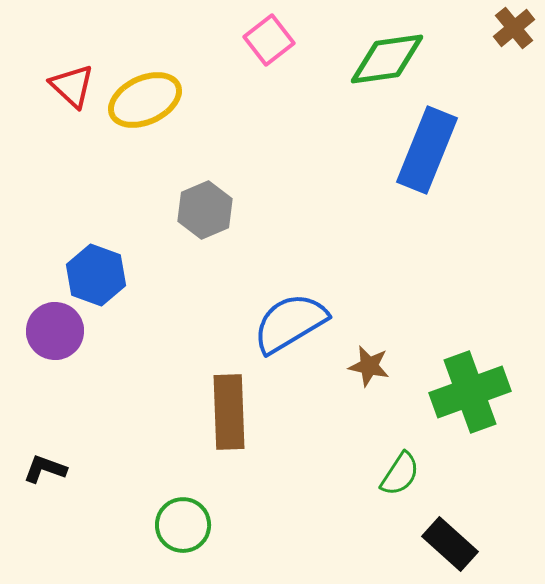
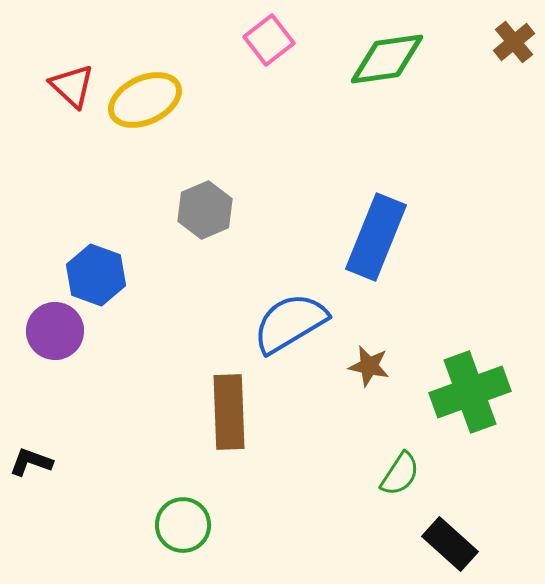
brown cross: moved 14 px down
blue rectangle: moved 51 px left, 87 px down
black L-shape: moved 14 px left, 7 px up
